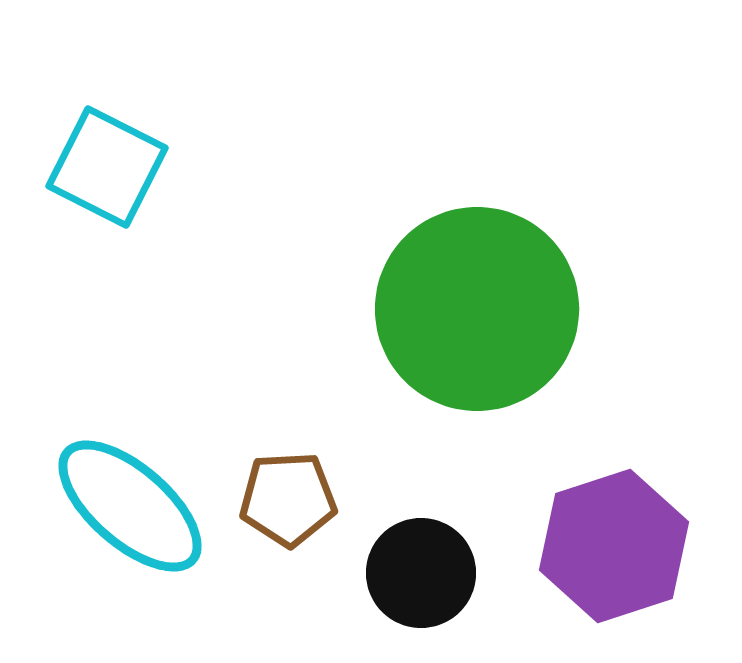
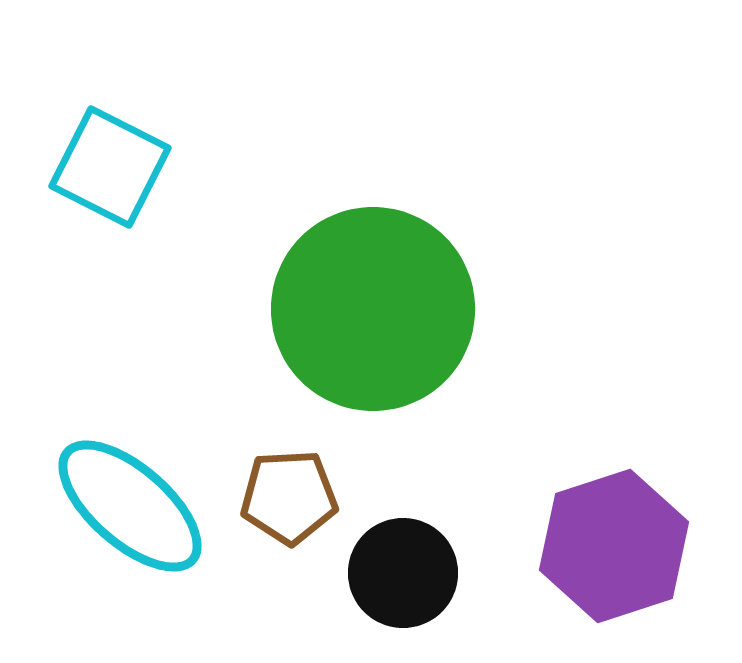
cyan square: moved 3 px right
green circle: moved 104 px left
brown pentagon: moved 1 px right, 2 px up
black circle: moved 18 px left
